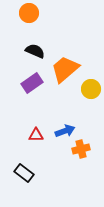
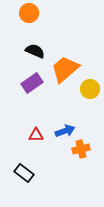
yellow circle: moved 1 px left
